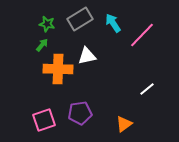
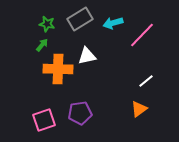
cyan arrow: rotated 72 degrees counterclockwise
white line: moved 1 px left, 8 px up
orange triangle: moved 15 px right, 15 px up
